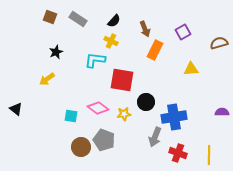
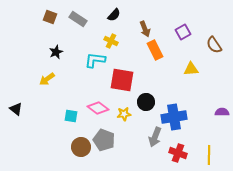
black semicircle: moved 6 px up
brown semicircle: moved 5 px left, 2 px down; rotated 108 degrees counterclockwise
orange rectangle: rotated 54 degrees counterclockwise
